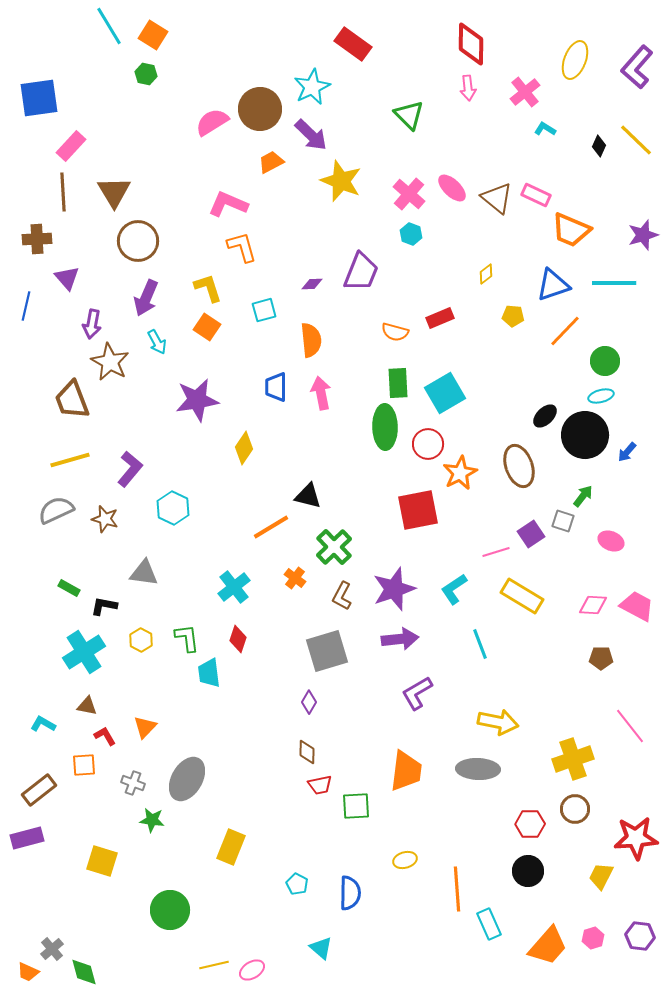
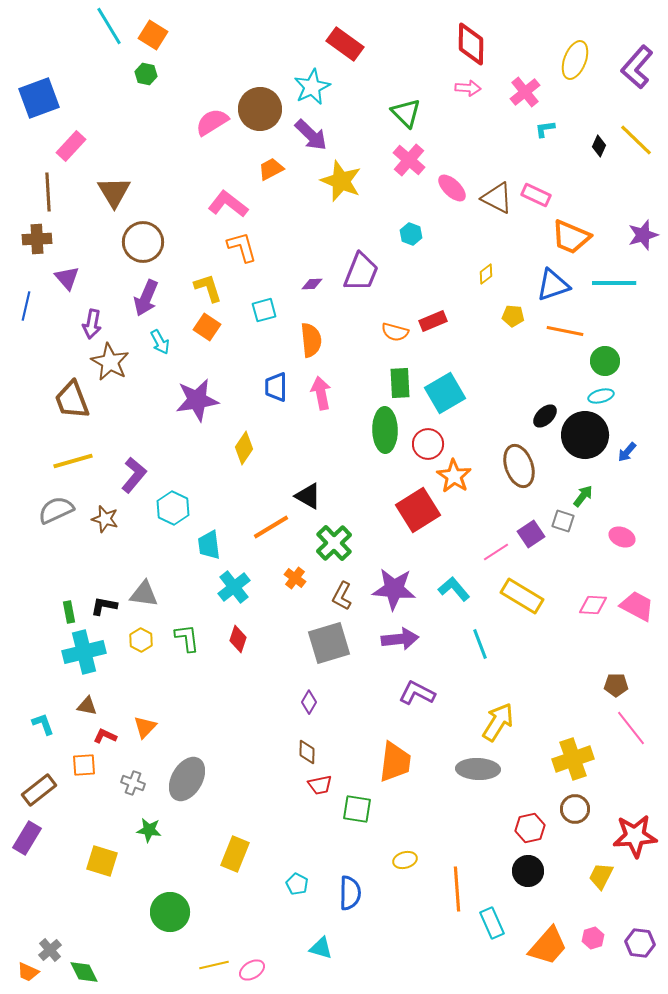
red rectangle at (353, 44): moved 8 px left
pink arrow at (468, 88): rotated 80 degrees counterclockwise
blue square at (39, 98): rotated 12 degrees counterclockwise
green triangle at (409, 115): moved 3 px left, 2 px up
cyan L-shape at (545, 129): rotated 40 degrees counterclockwise
orange trapezoid at (271, 162): moved 7 px down
brown line at (63, 192): moved 15 px left
pink cross at (409, 194): moved 34 px up
brown triangle at (497, 198): rotated 12 degrees counterclockwise
pink L-shape at (228, 204): rotated 15 degrees clockwise
orange trapezoid at (571, 230): moved 7 px down
brown circle at (138, 241): moved 5 px right, 1 px down
red rectangle at (440, 318): moved 7 px left, 3 px down
orange line at (565, 331): rotated 57 degrees clockwise
cyan arrow at (157, 342): moved 3 px right
green rectangle at (398, 383): moved 2 px right
green ellipse at (385, 427): moved 3 px down
yellow line at (70, 460): moved 3 px right, 1 px down
purple L-shape at (130, 469): moved 4 px right, 6 px down
orange star at (460, 473): moved 6 px left, 3 px down; rotated 12 degrees counterclockwise
black triangle at (308, 496): rotated 16 degrees clockwise
red square at (418, 510): rotated 21 degrees counterclockwise
pink ellipse at (611, 541): moved 11 px right, 4 px up
green cross at (334, 547): moved 4 px up
pink line at (496, 552): rotated 16 degrees counterclockwise
gray triangle at (144, 573): moved 21 px down
green rectangle at (69, 588): moved 24 px down; rotated 50 degrees clockwise
purple star at (394, 589): rotated 24 degrees clockwise
cyan L-shape at (454, 589): rotated 84 degrees clockwise
gray square at (327, 651): moved 2 px right, 8 px up
cyan cross at (84, 652): rotated 18 degrees clockwise
brown pentagon at (601, 658): moved 15 px right, 27 px down
cyan trapezoid at (209, 673): moved 128 px up
purple L-shape at (417, 693): rotated 57 degrees clockwise
yellow arrow at (498, 722): rotated 69 degrees counterclockwise
cyan L-shape at (43, 724): rotated 40 degrees clockwise
pink line at (630, 726): moved 1 px right, 2 px down
red L-shape at (105, 736): rotated 35 degrees counterclockwise
orange trapezoid at (406, 771): moved 11 px left, 9 px up
green square at (356, 806): moved 1 px right, 3 px down; rotated 12 degrees clockwise
green star at (152, 820): moved 3 px left, 10 px down
red hexagon at (530, 824): moved 4 px down; rotated 12 degrees counterclockwise
purple rectangle at (27, 838): rotated 44 degrees counterclockwise
red star at (636, 838): moved 1 px left, 2 px up
yellow rectangle at (231, 847): moved 4 px right, 7 px down
green circle at (170, 910): moved 2 px down
cyan rectangle at (489, 924): moved 3 px right, 1 px up
purple hexagon at (640, 936): moved 7 px down
cyan triangle at (321, 948): rotated 25 degrees counterclockwise
gray cross at (52, 949): moved 2 px left, 1 px down
green diamond at (84, 972): rotated 12 degrees counterclockwise
